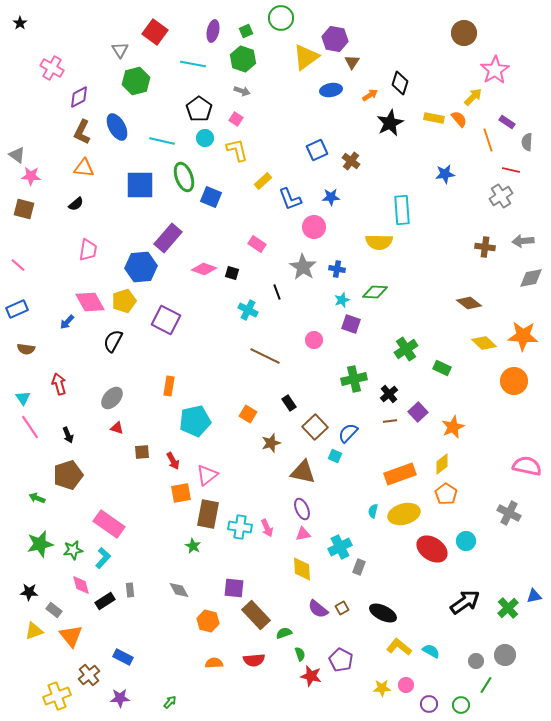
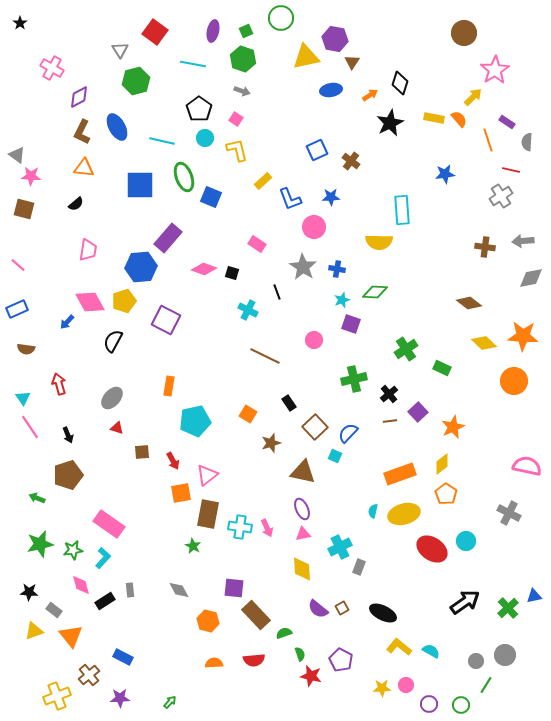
yellow triangle at (306, 57): rotated 24 degrees clockwise
